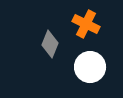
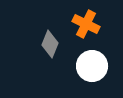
white circle: moved 2 px right, 1 px up
